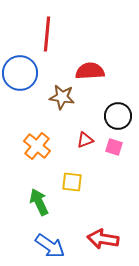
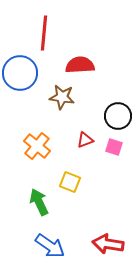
red line: moved 3 px left, 1 px up
red semicircle: moved 10 px left, 6 px up
yellow square: moved 2 px left; rotated 15 degrees clockwise
red arrow: moved 5 px right, 5 px down
